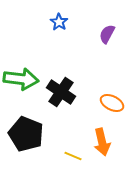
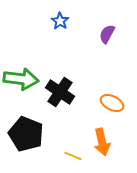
blue star: moved 1 px right, 1 px up
black cross: moved 1 px left
